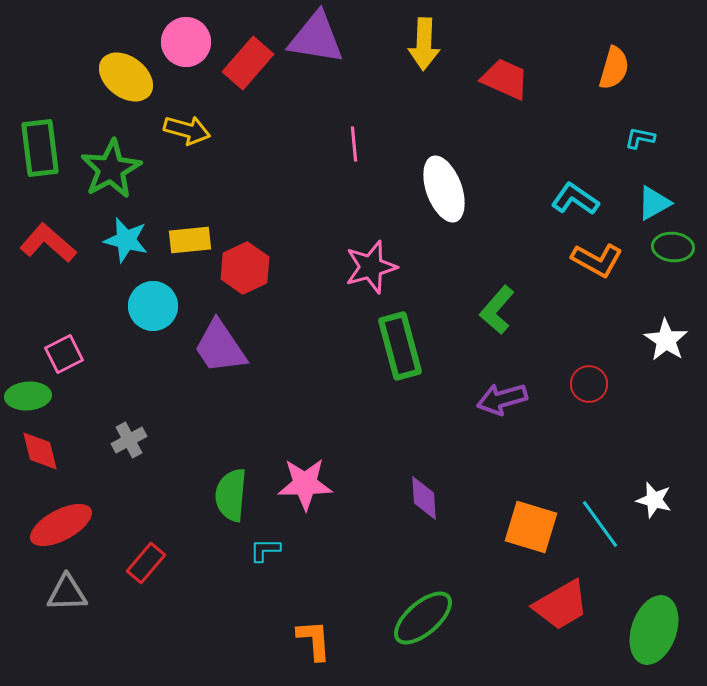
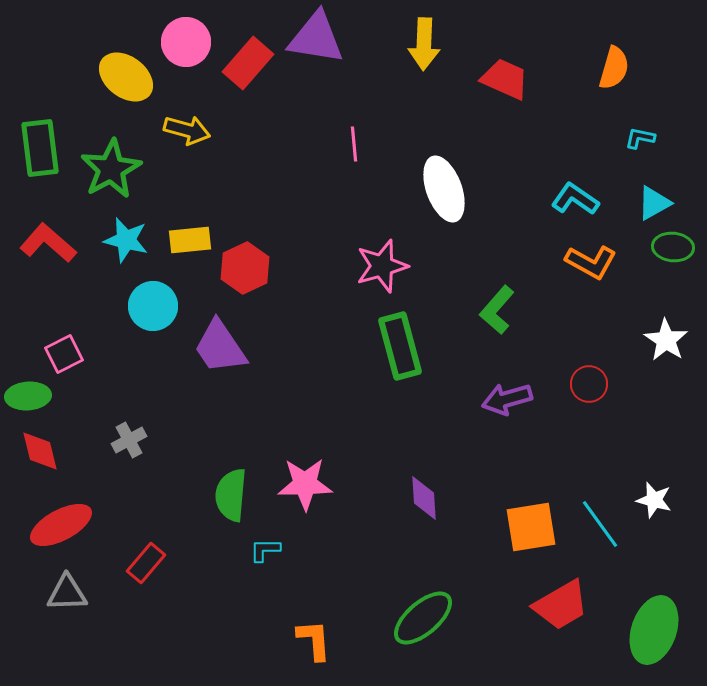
orange L-shape at (597, 260): moved 6 px left, 2 px down
pink star at (371, 267): moved 11 px right, 1 px up
purple arrow at (502, 399): moved 5 px right
orange square at (531, 527): rotated 26 degrees counterclockwise
